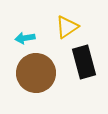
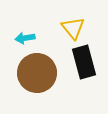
yellow triangle: moved 6 px right, 1 px down; rotated 35 degrees counterclockwise
brown circle: moved 1 px right
